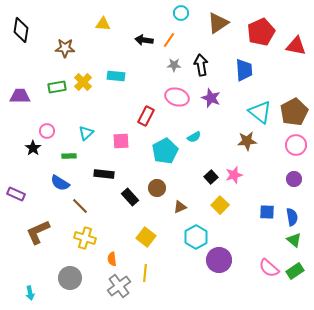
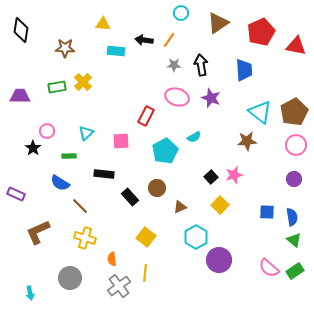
cyan rectangle at (116, 76): moved 25 px up
